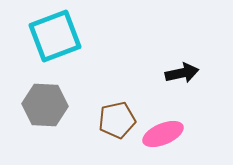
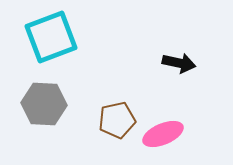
cyan square: moved 4 px left, 1 px down
black arrow: moved 3 px left, 10 px up; rotated 24 degrees clockwise
gray hexagon: moved 1 px left, 1 px up
